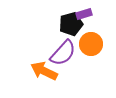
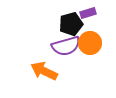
purple rectangle: moved 4 px right, 1 px up
orange circle: moved 1 px left, 1 px up
purple semicircle: moved 3 px right, 7 px up; rotated 32 degrees clockwise
